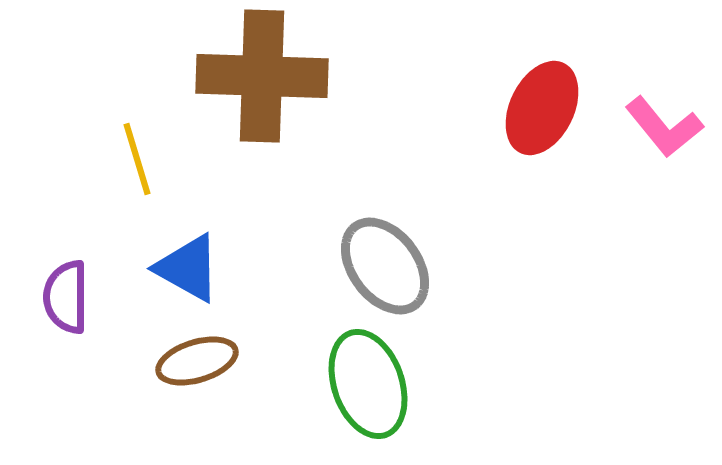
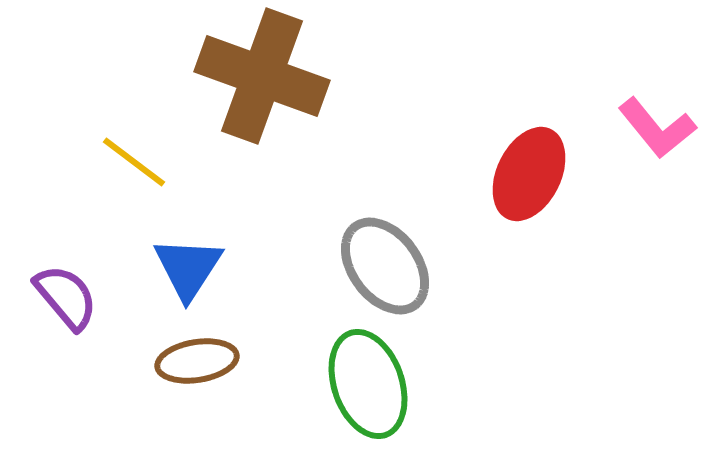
brown cross: rotated 18 degrees clockwise
red ellipse: moved 13 px left, 66 px down
pink L-shape: moved 7 px left, 1 px down
yellow line: moved 3 px left, 3 px down; rotated 36 degrees counterclockwise
blue triangle: rotated 34 degrees clockwise
purple semicircle: rotated 140 degrees clockwise
brown ellipse: rotated 8 degrees clockwise
